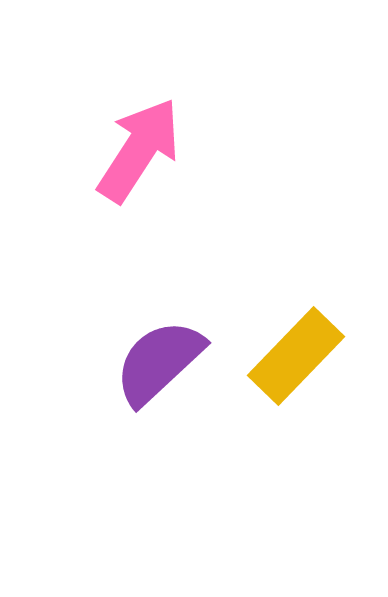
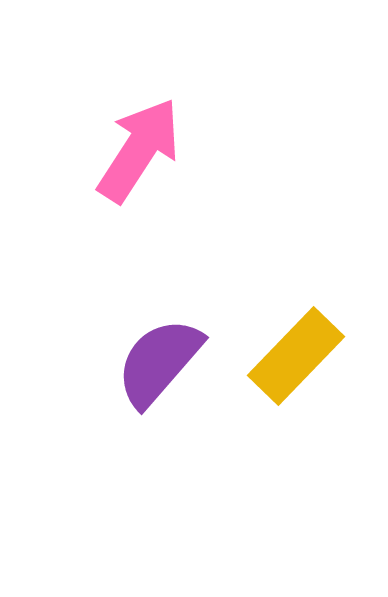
purple semicircle: rotated 6 degrees counterclockwise
